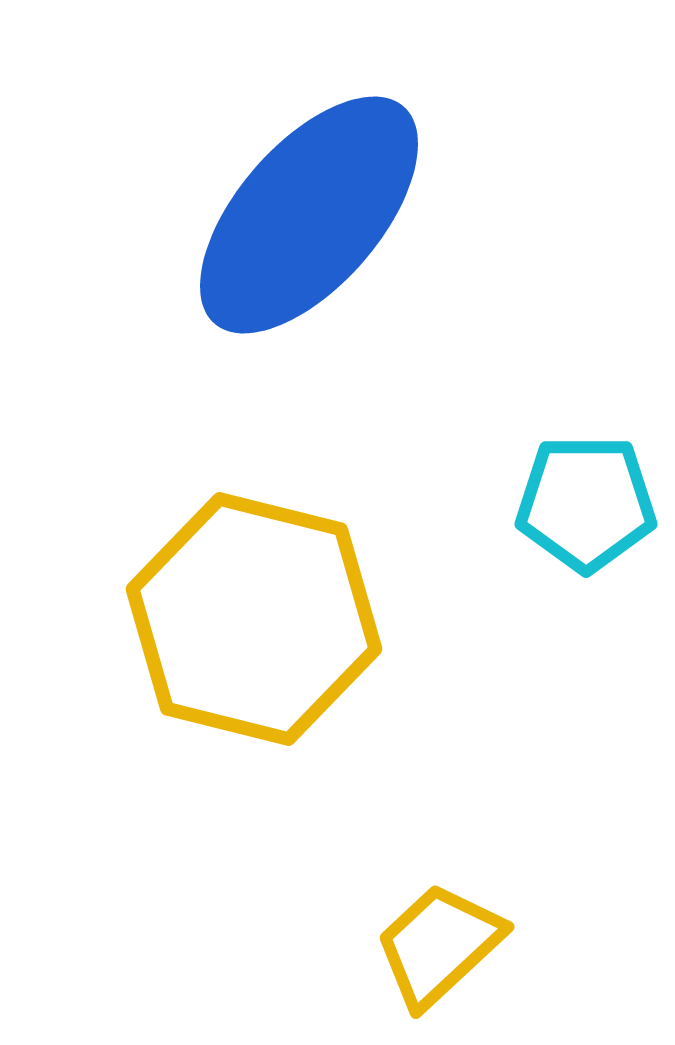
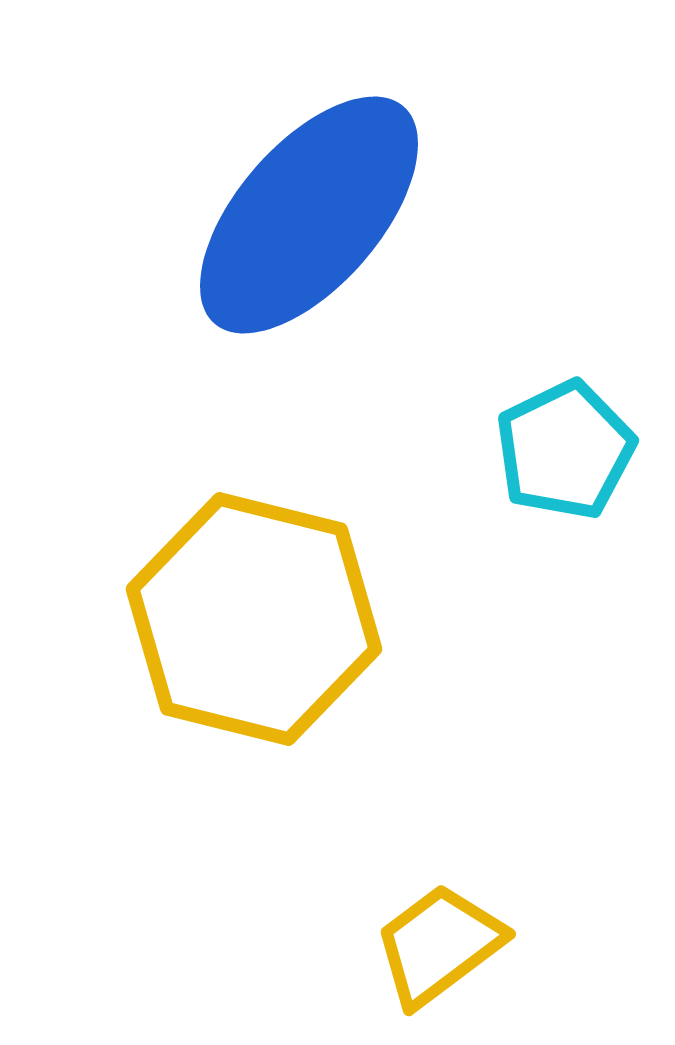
cyan pentagon: moved 21 px left, 53 px up; rotated 26 degrees counterclockwise
yellow trapezoid: rotated 6 degrees clockwise
